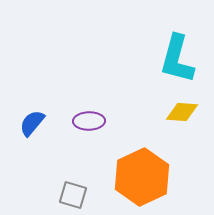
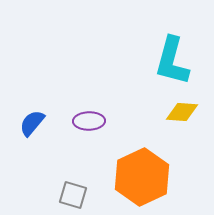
cyan L-shape: moved 5 px left, 2 px down
